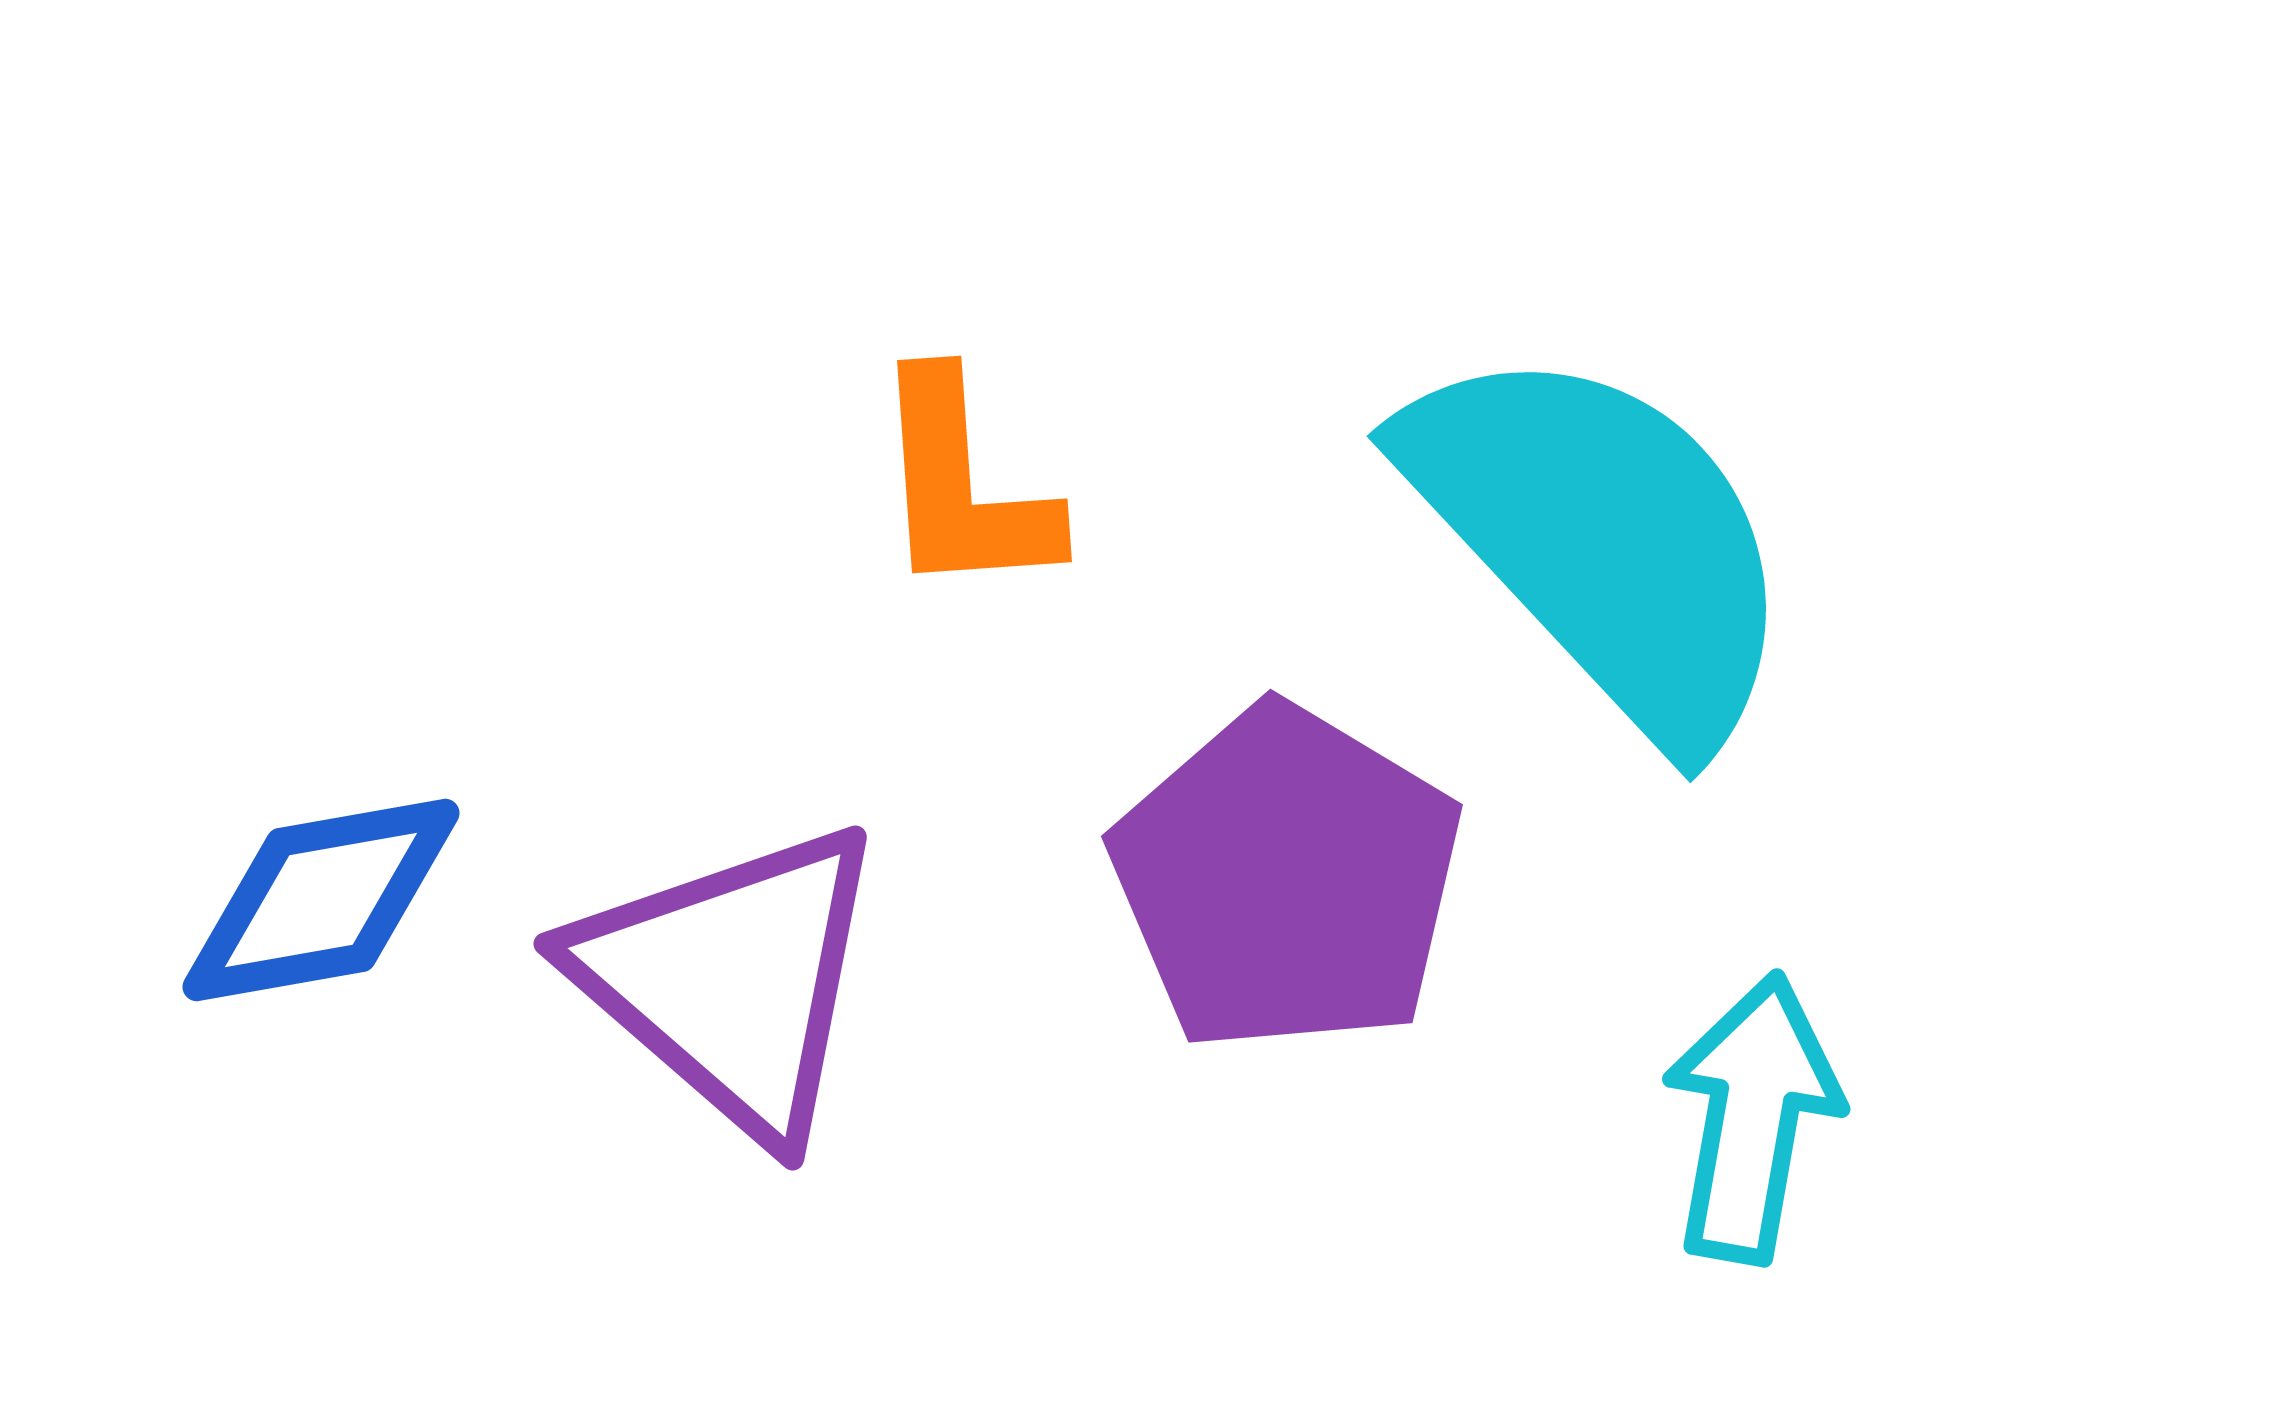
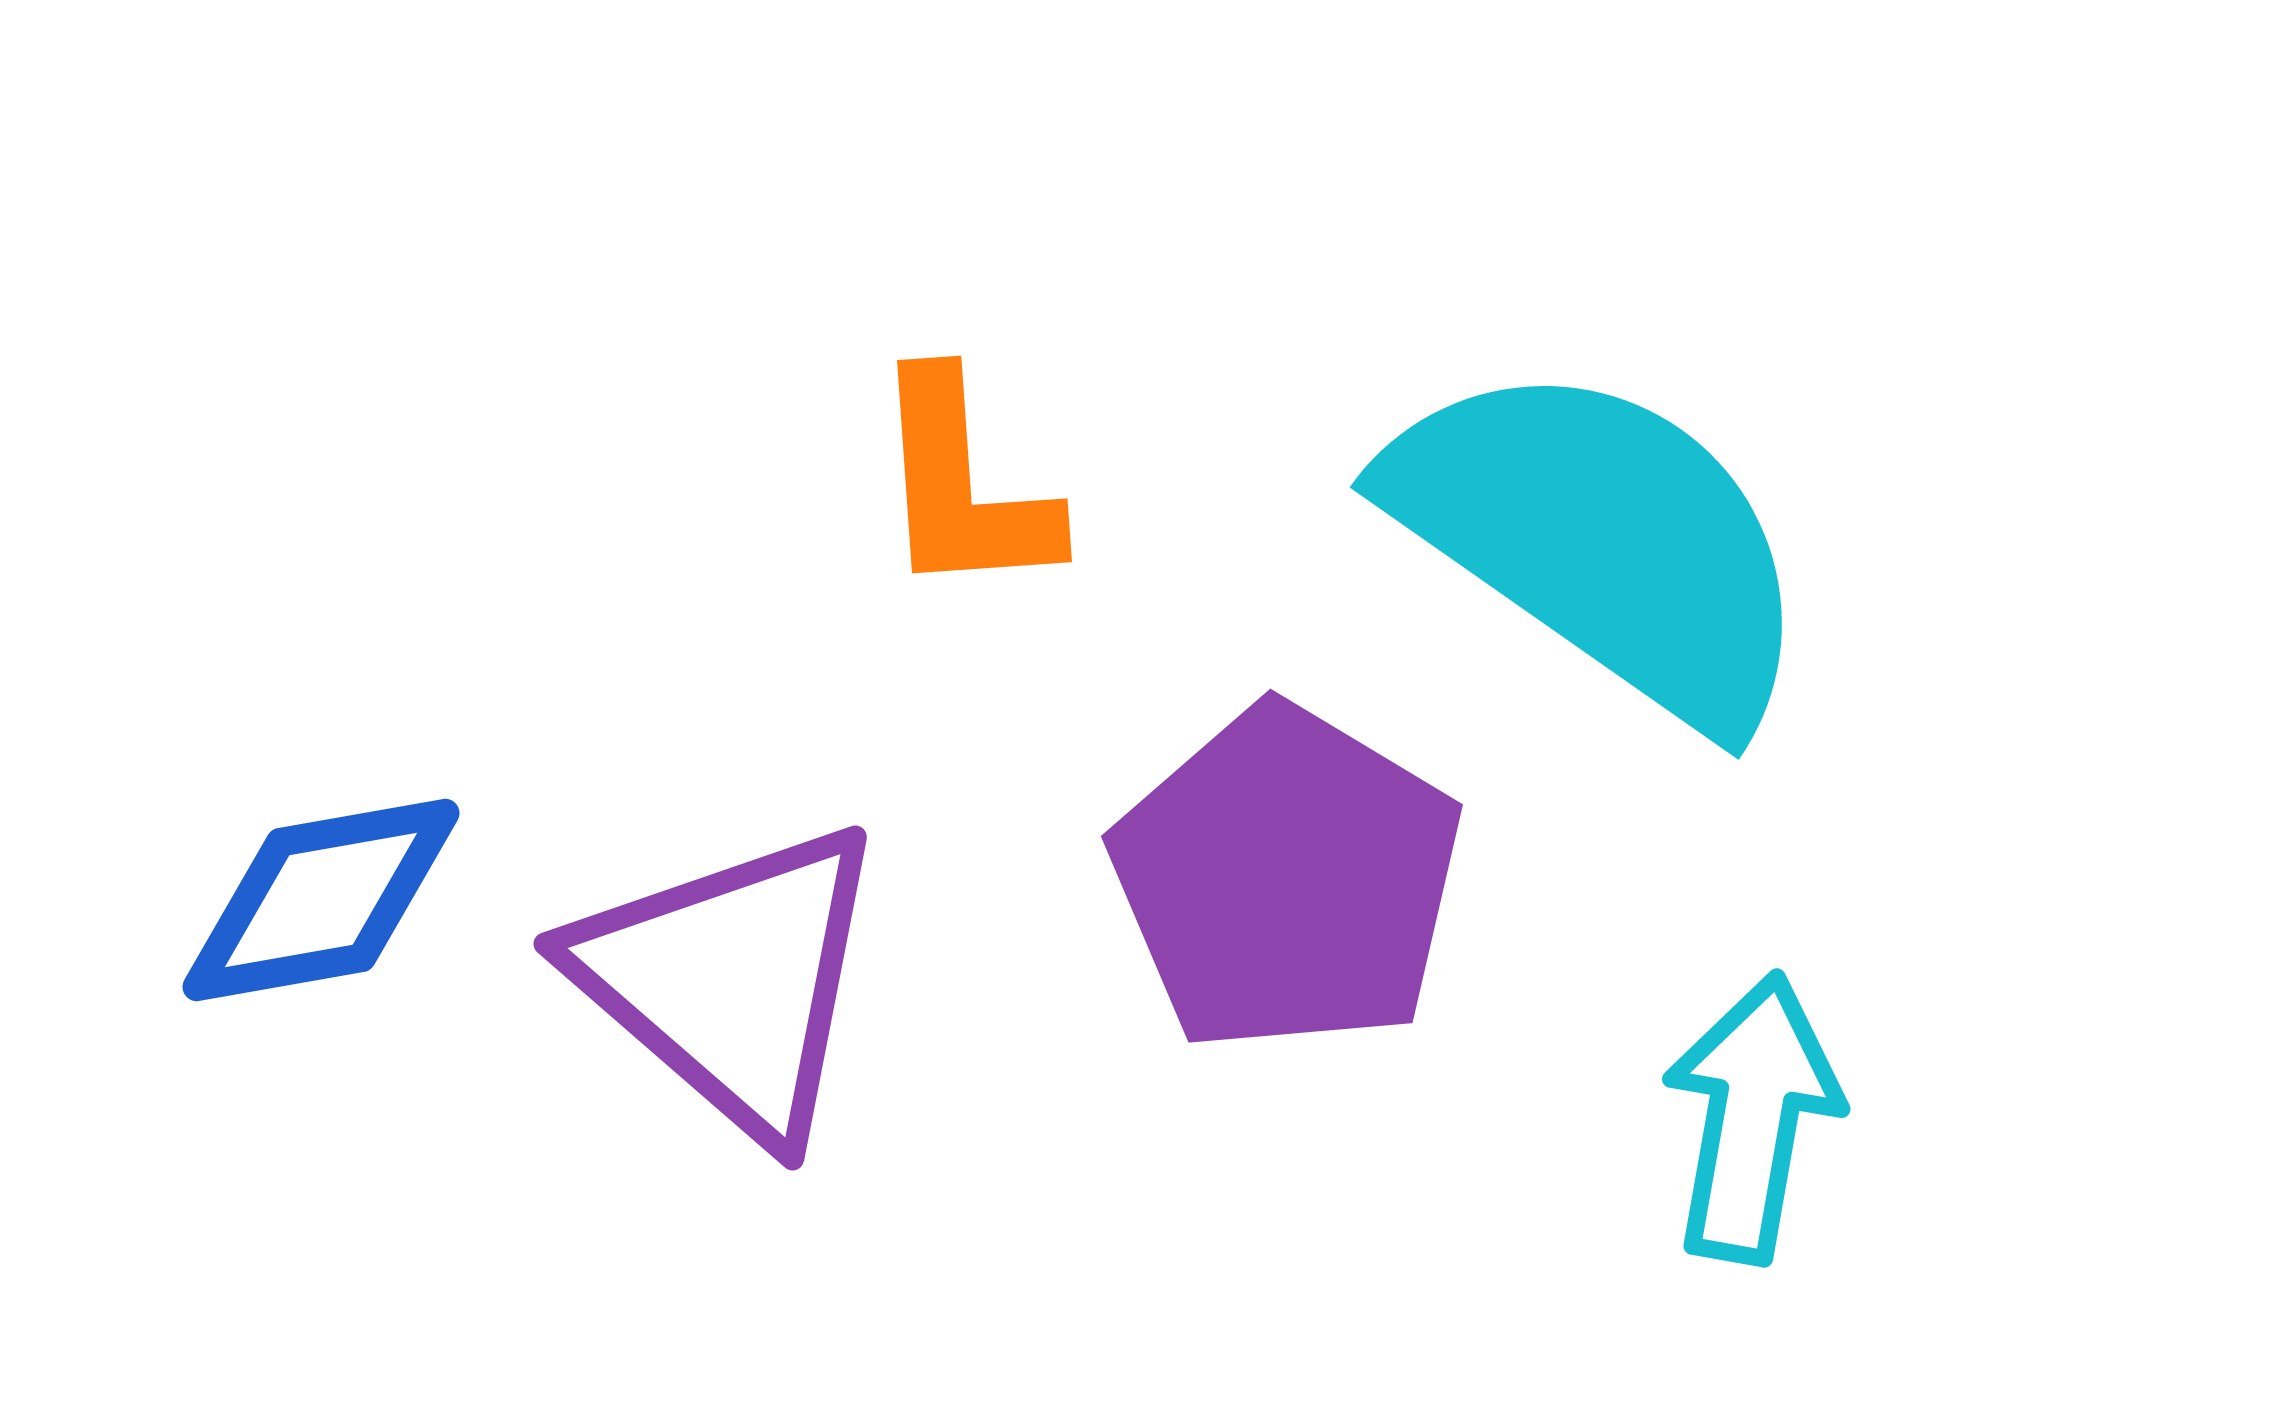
cyan semicircle: rotated 12 degrees counterclockwise
